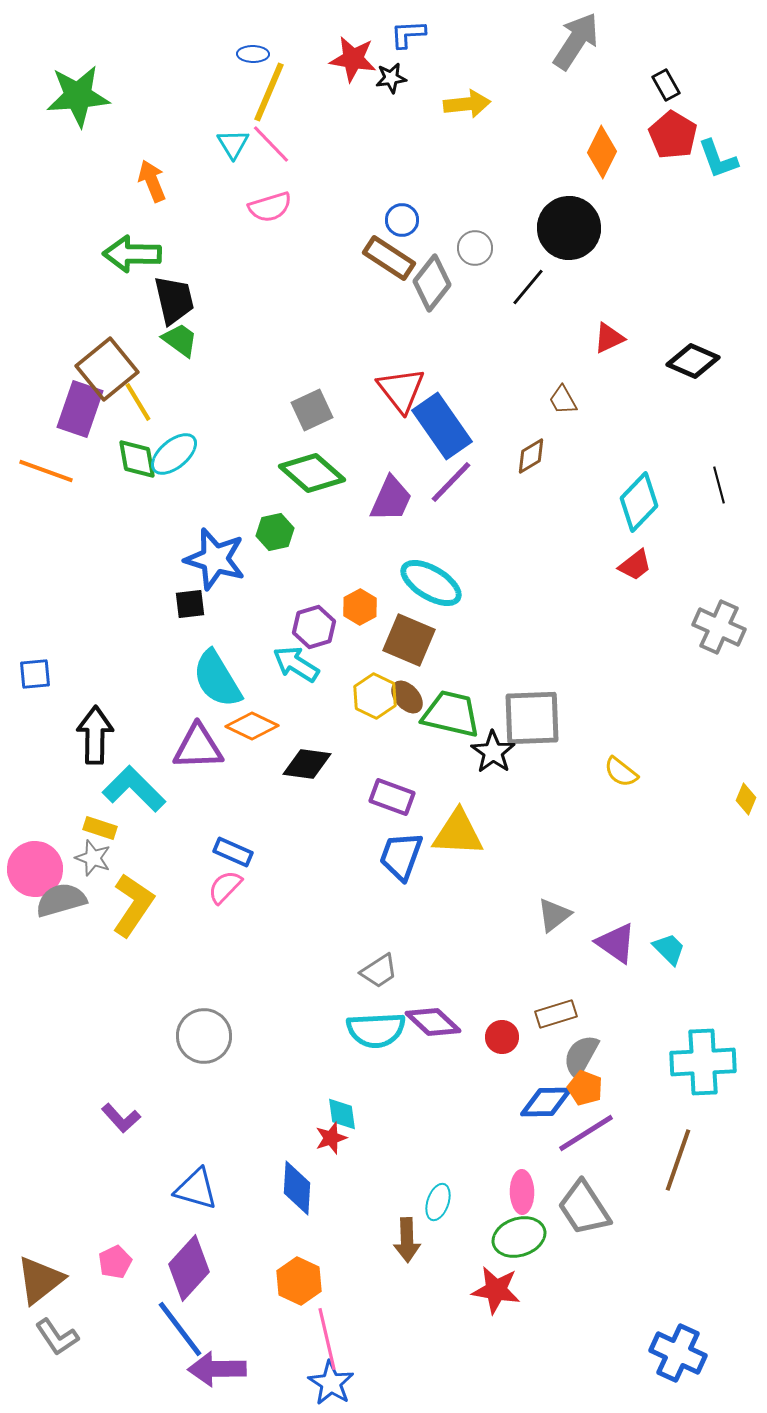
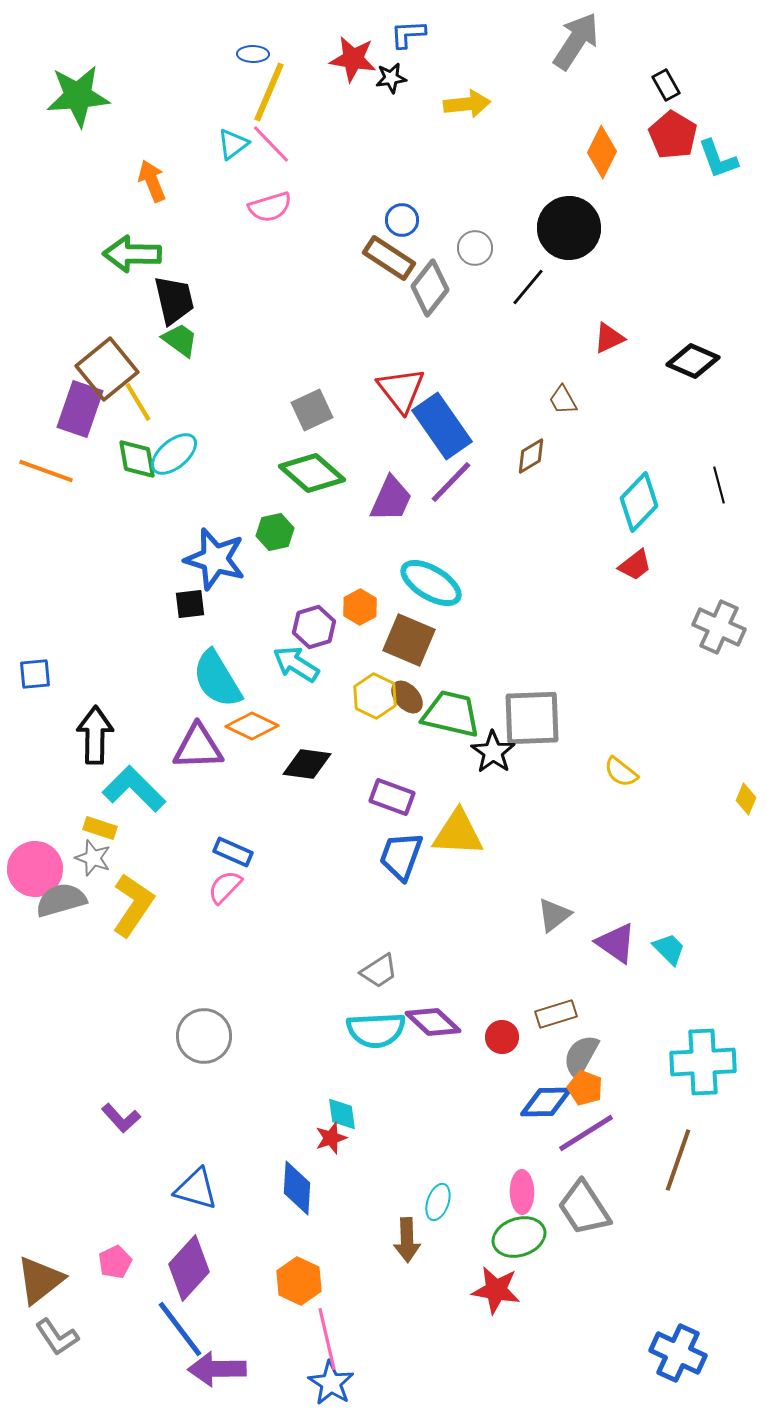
cyan triangle at (233, 144): rotated 24 degrees clockwise
gray diamond at (432, 283): moved 2 px left, 5 px down
